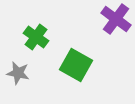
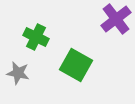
purple cross: rotated 16 degrees clockwise
green cross: rotated 10 degrees counterclockwise
